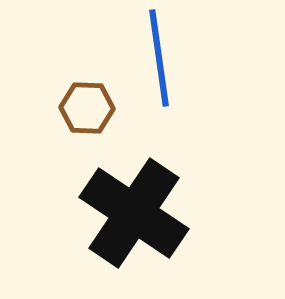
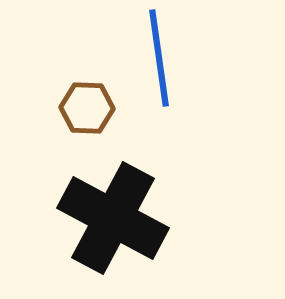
black cross: moved 21 px left, 5 px down; rotated 6 degrees counterclockwise
